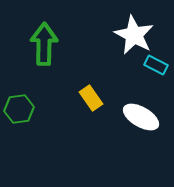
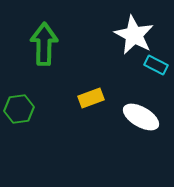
yellow rectangle: rotated 75 degrees counterclockwise
